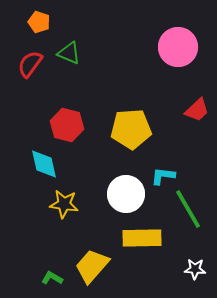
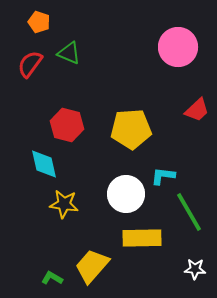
green line: moved 1 px right, 3 px down
